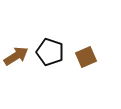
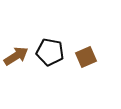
black pentagon: rotated 8 degrees counterclockwise
